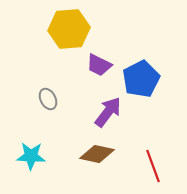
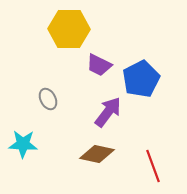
yellow hexagon: rotated 6 degrees clockwise
cyan star: moved 8 px left, 12 px up
